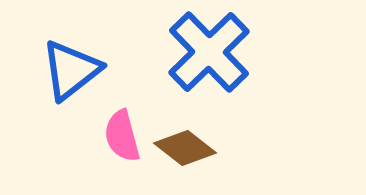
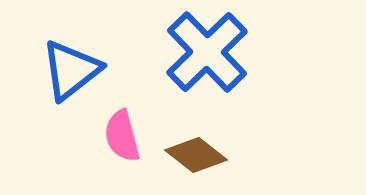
blue cross: moved 2 px left
brown diamond: moved 11 px right, 7 px down
